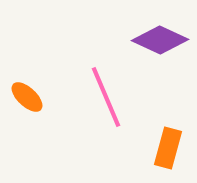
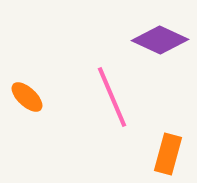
pink line: moved 6 px right
orange rectangle: moved 6 px down
